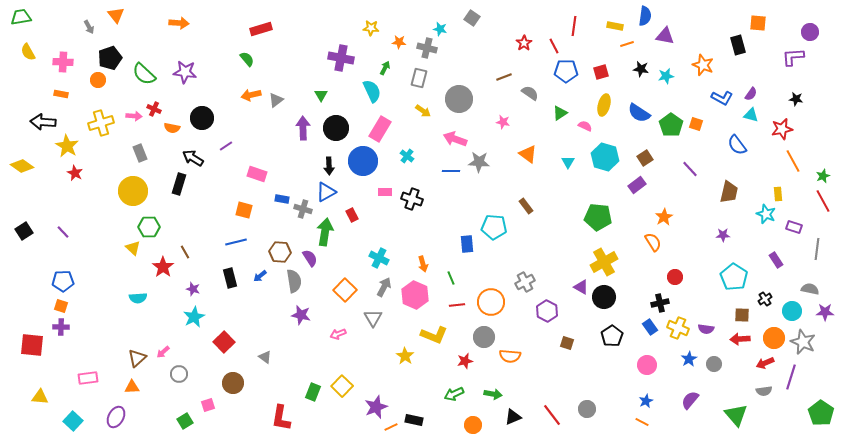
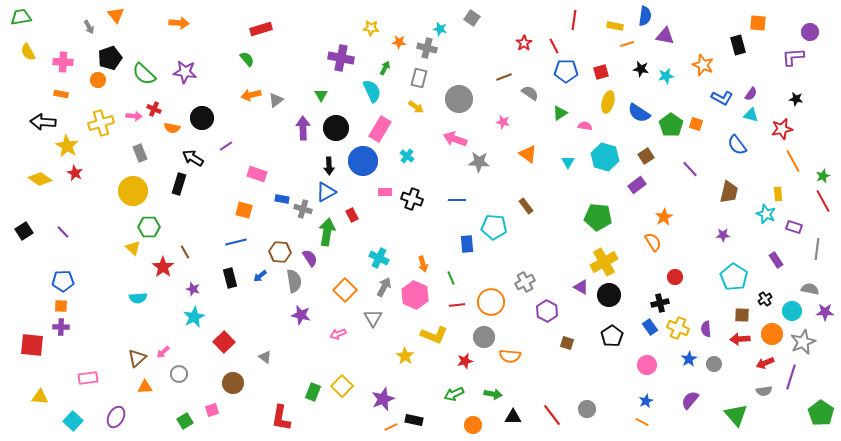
red line at (574, 26): moved 6 px up
yellow ellipse at (604, 105): moved 4 px right, 3 px up
yellow arrow at (423, 111): moved 7 px left, 4 px up
pink semicircle at (585, 126): rotated 16 degrees counterclockwise
brown square at (645, 158): moved 1 px right, 2 px up
yellow diamond at (22, 166): moved 18 px right, 13 px down
blue line at (451, 171): moved 6 px right, 29 px down
green arrow at (325, 232): moved 2 px right
black circle at (604, 297): moved 5 px right, 2 px up
orange square at (61, 306): rotated 16 degrees counterclockwise
purple semicircle at (706, 329): rotated 77 degrees clockwise
orange circle at (774, 338): moved 2 px left, 4 px up
gray star at (803, 342): rotated 25 degrees clockwise
orange triangle at (132, 387): moved 13 px right
pink square at (208, 405): moved 4 px right, 5 px down
purple star at (376, 407): moved 7 px right, 8 px up
black triangle at (513, 417): rotated 24 degrees clockwise
